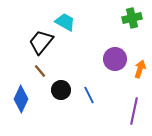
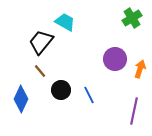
green cross: rotated 18 degrees counterclockwise
